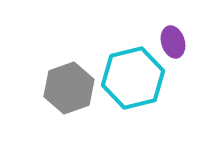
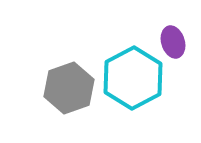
cyan hexagon: rotated 14 degrees counterclockwise
